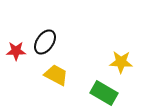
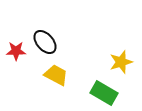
black ellipse: rotated 75 degrees counterclockwise
yellow star: rotated 20 degrees counterclockwise
